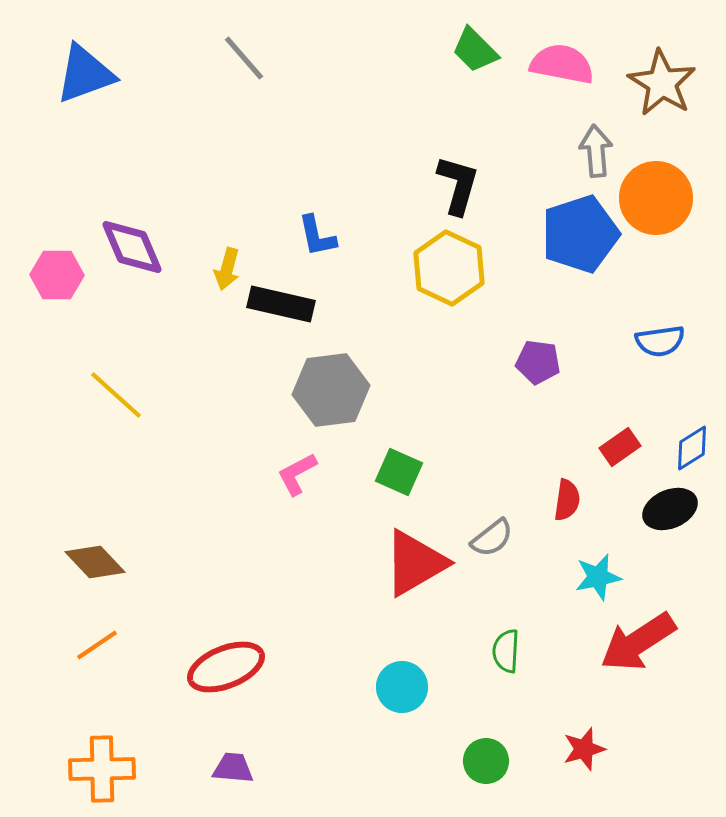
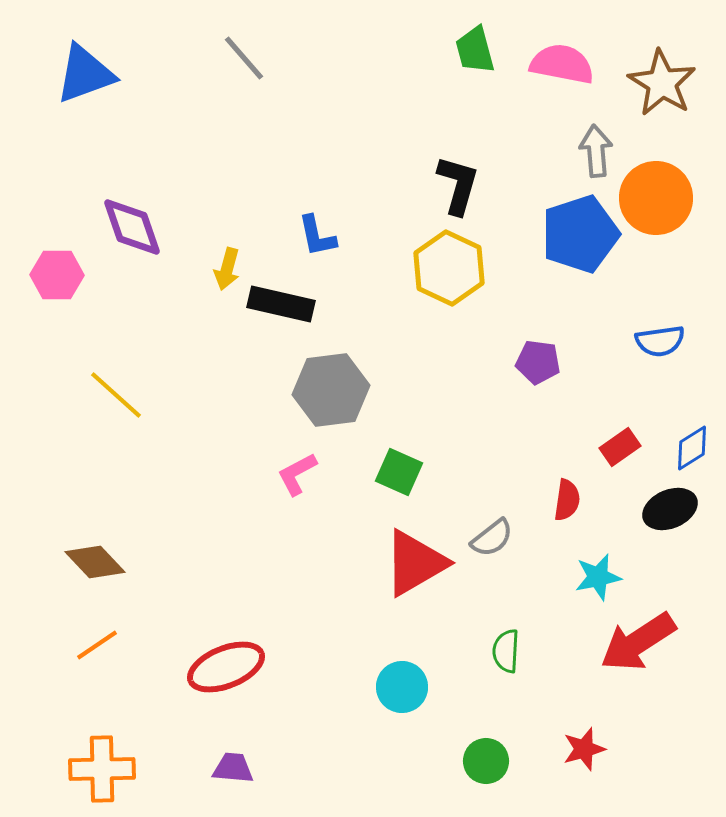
green trapezoid: rotated 30 degrees clockwise
purple diamond: moved 20 px up; rotated 4 degrees clockwise
